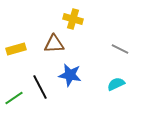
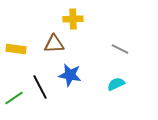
yellow cross: rotated 18 degrees counterclockwise
yellow rectangle: rotated 24 degrees clockwise
